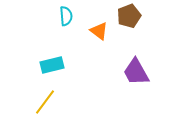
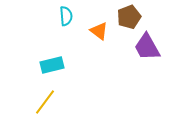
brown pentagon: moved 1 px down
purple trapezoid: moved 11 px right, 25 px up
